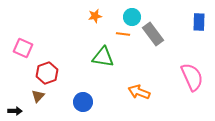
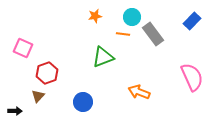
blue rectangle: moved 7 px left, 1 px up; rotated 42 degrees clockwise
green triangle: rotated 30 degrees counterclockwise
